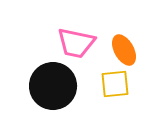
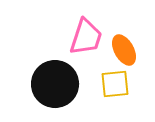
pink trapezoid: moved 10 px right, 6 px up; rotated 84 degrees counterclockwise
black circle: moved 2 px right, 2 px up
